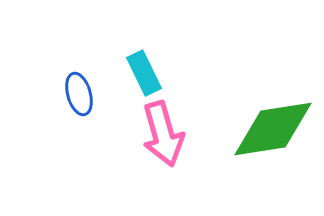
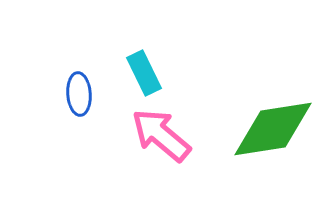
blue ellipse: rotated 12 degrees clockwise
pink arrow: moved 2 px left, 1 px down; rotated 146 degrees clockwise
